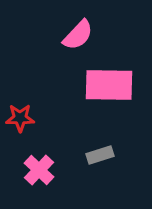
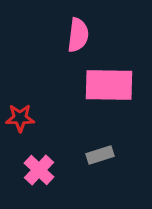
pink semicircle: rotated 36 degrees counterclockwise
